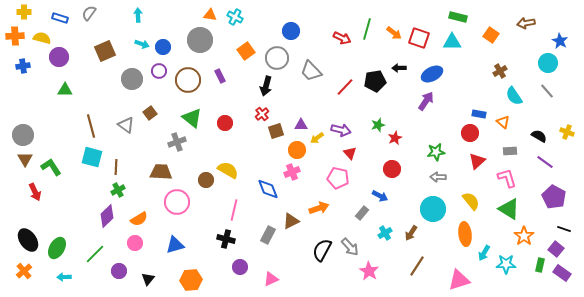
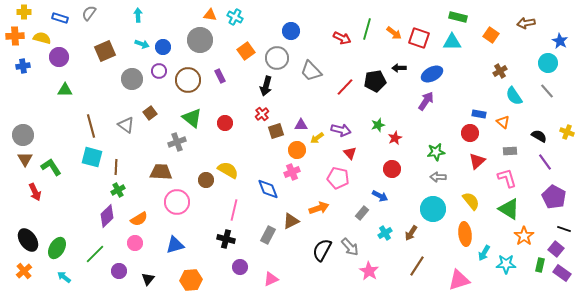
purple line at (545, 162): rotated 18 degrees clockwise
cyan arrow at (64, 277): rotated 40 degrees clockwise
